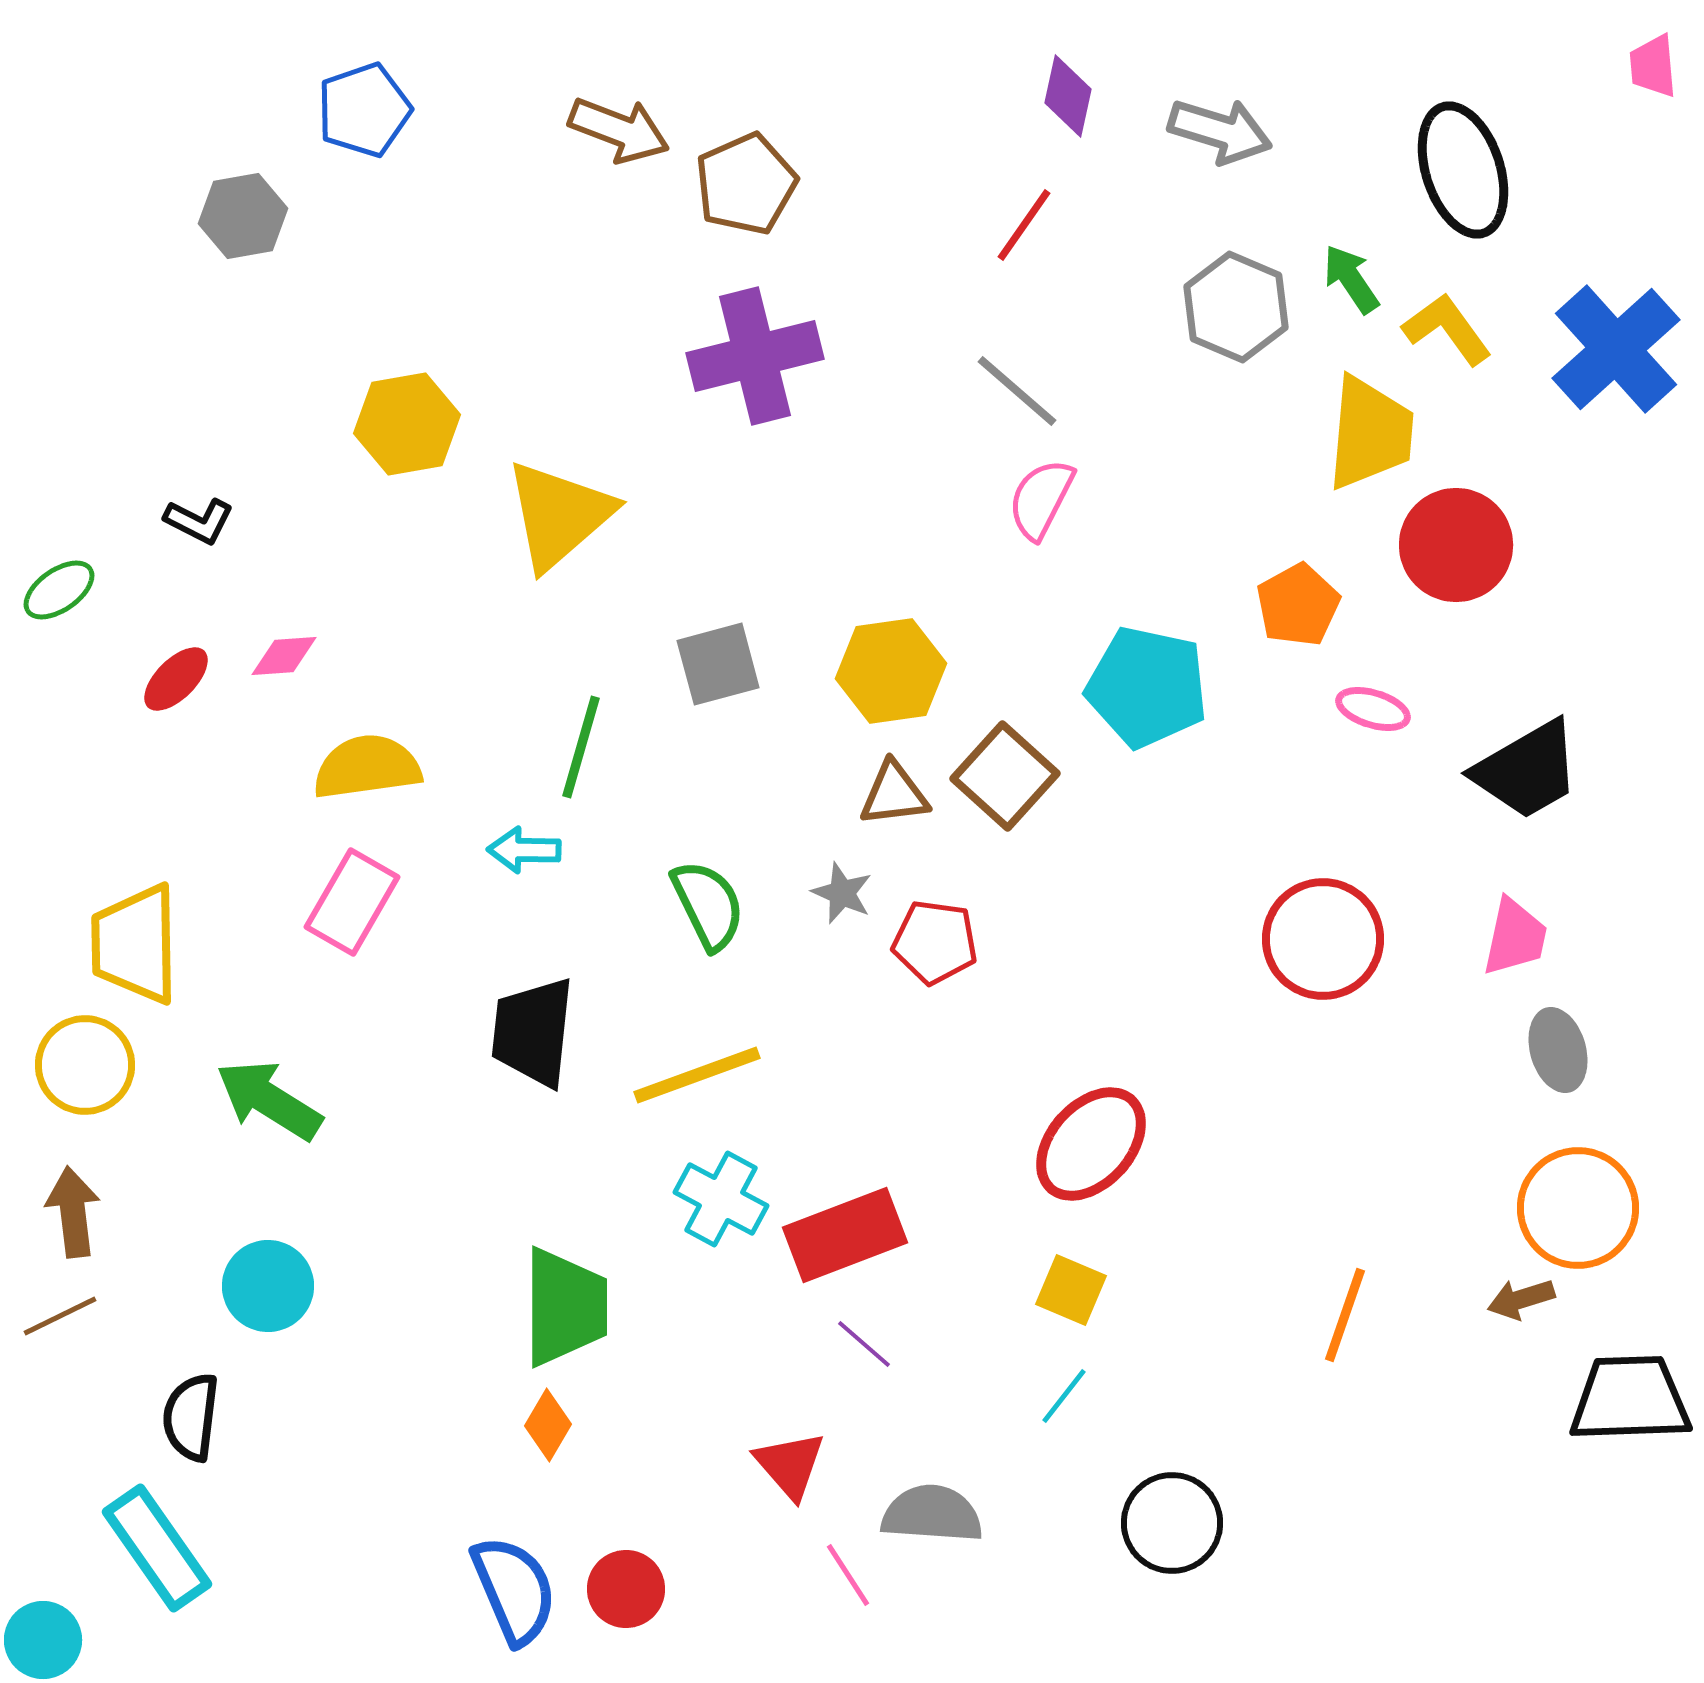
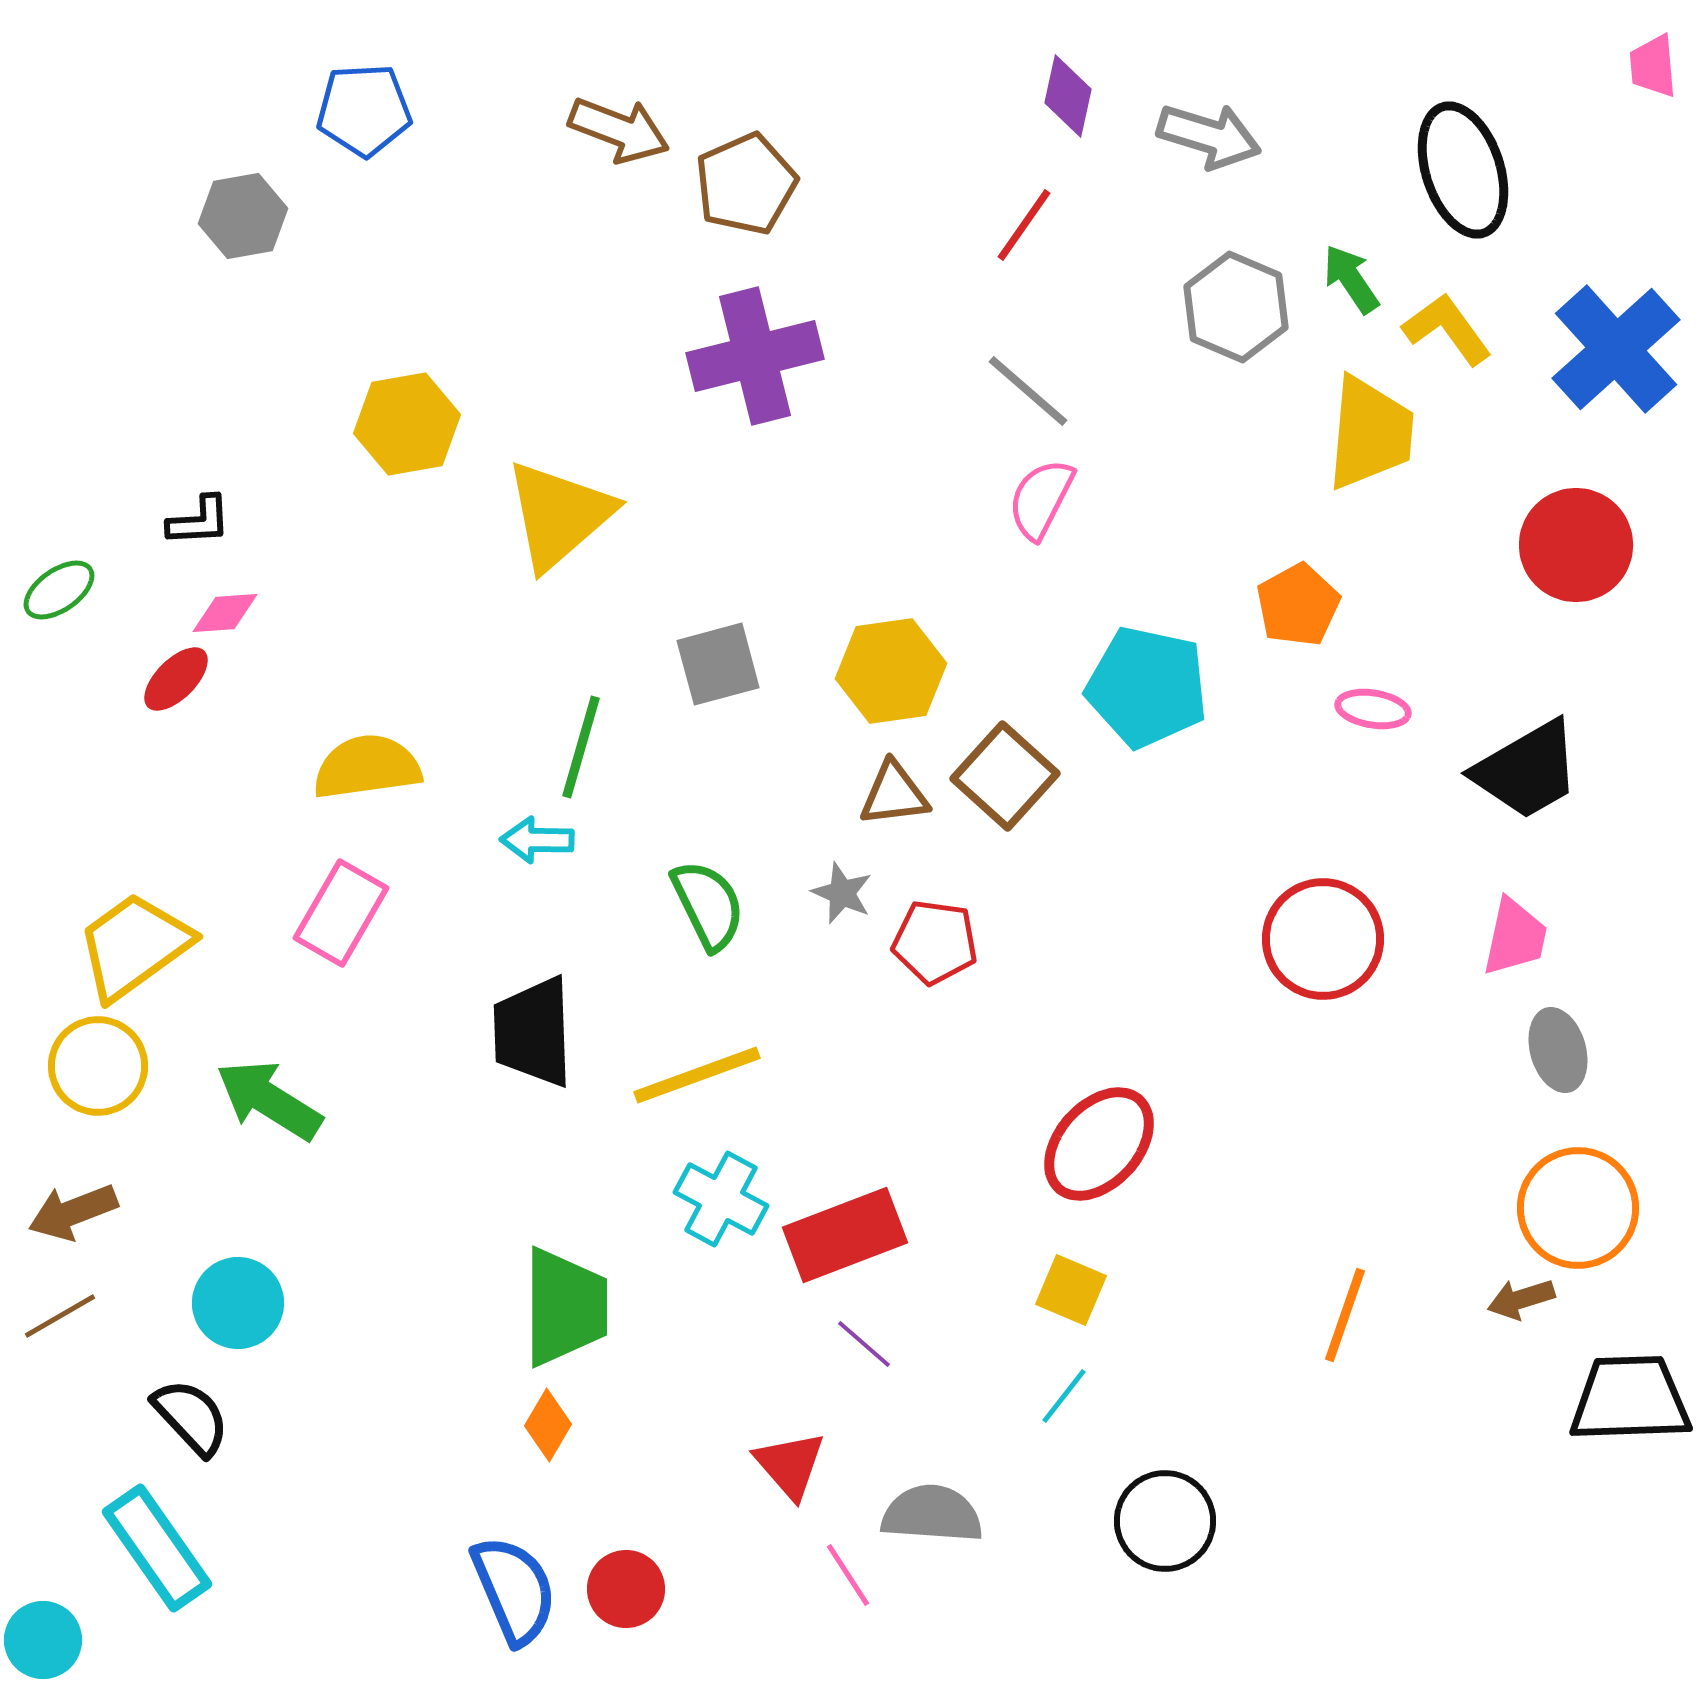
blue pentagon at (364, 110): rotated 16 degrees clockwise
gray arrow at (1220, 131): moved 11 px left, 5 px down
gray line at (1017, 391): moved 11 px right
black L-shape at (199, 521): rotated 30 degrees counterclockwise
red circle at (1456, 545): moved 120 px right
pink diamond at (284, 656): moved 59 px left, 43 px up
pink ellipse at (1373, 709): rotated 8 degrees counterclockwise
cyan arrow at (524, 850): moved 13 px right, 10 px up
pink rectangle at (352, 902): moved 11 px left, 11 px down
yellow trapezoid at (135, 944): moved 1 px left, 2 px down; rotated 55 degrees clockwise
black trapezoid at (533, 1032): rotated 8 degrees counterclockwise
yellow circle at (85, 1065): moved 13 px right, 1 px down
red ellipse at (1091, 1144): moved 8 px right
brown arrow at (73, 1212): rotated 104 degrees counterclockwise
cyan circle at (268, 1286): moved 30 px left, 17 px down
brown line at (60, 1316): rotated 4 degrees counterclockwise
black semicircle at (191, 1417): rotated 130 degrees clockwise
black circle at (1172, 1523): moved 7 px left, 2 px up
